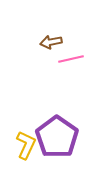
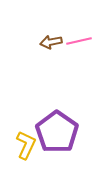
pink line: moved 8 px right, 18 px up
purple pentagon: moved 5 px up
